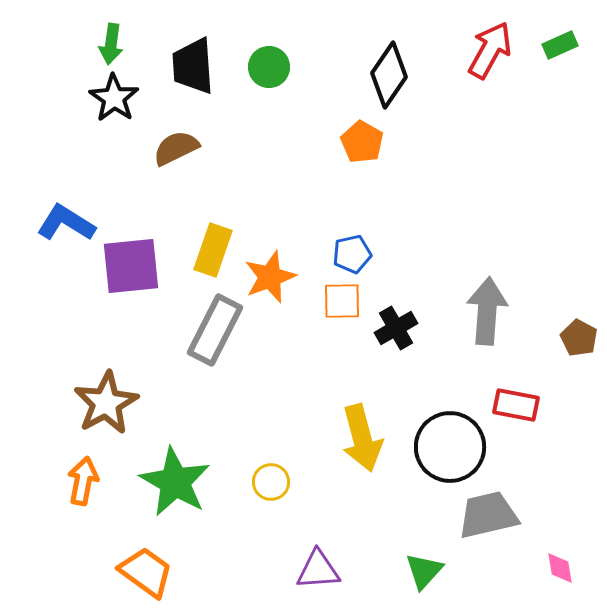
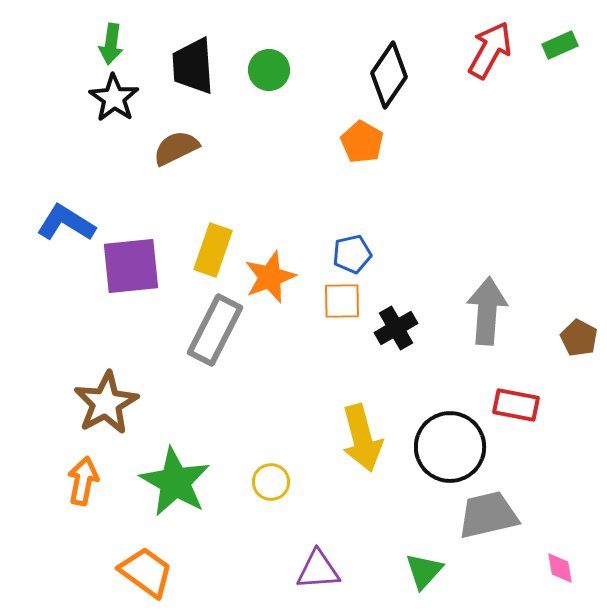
green circle: moved 3 px down
